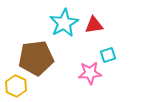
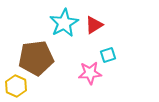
red triangle: rotated 24 degrees counterclockwise
